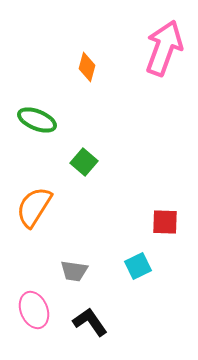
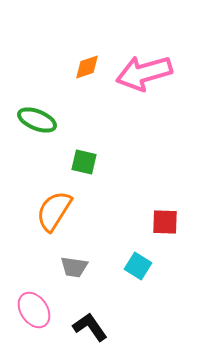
pink arrow: moved 20 px left, 25 px down; rotated 126 degrees counterclockwise
orange diamond: rotated 56 degrees clockwise
green square: rotated 28 degrees counterclockwise
orange semicircle: moved 20 px right, 4 px down
cyan square: rotated 32 degrees counterclockwise
gray trapezoid: moved 4 px up
pink ellipse: rotated 12 degrees counterclockwise
black L-shape: moved 5 px down
